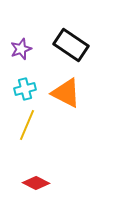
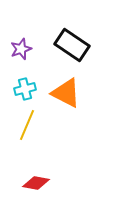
black rectangle: moved 1 px right
red diamond: rotated 16 degrees counterclockwise
